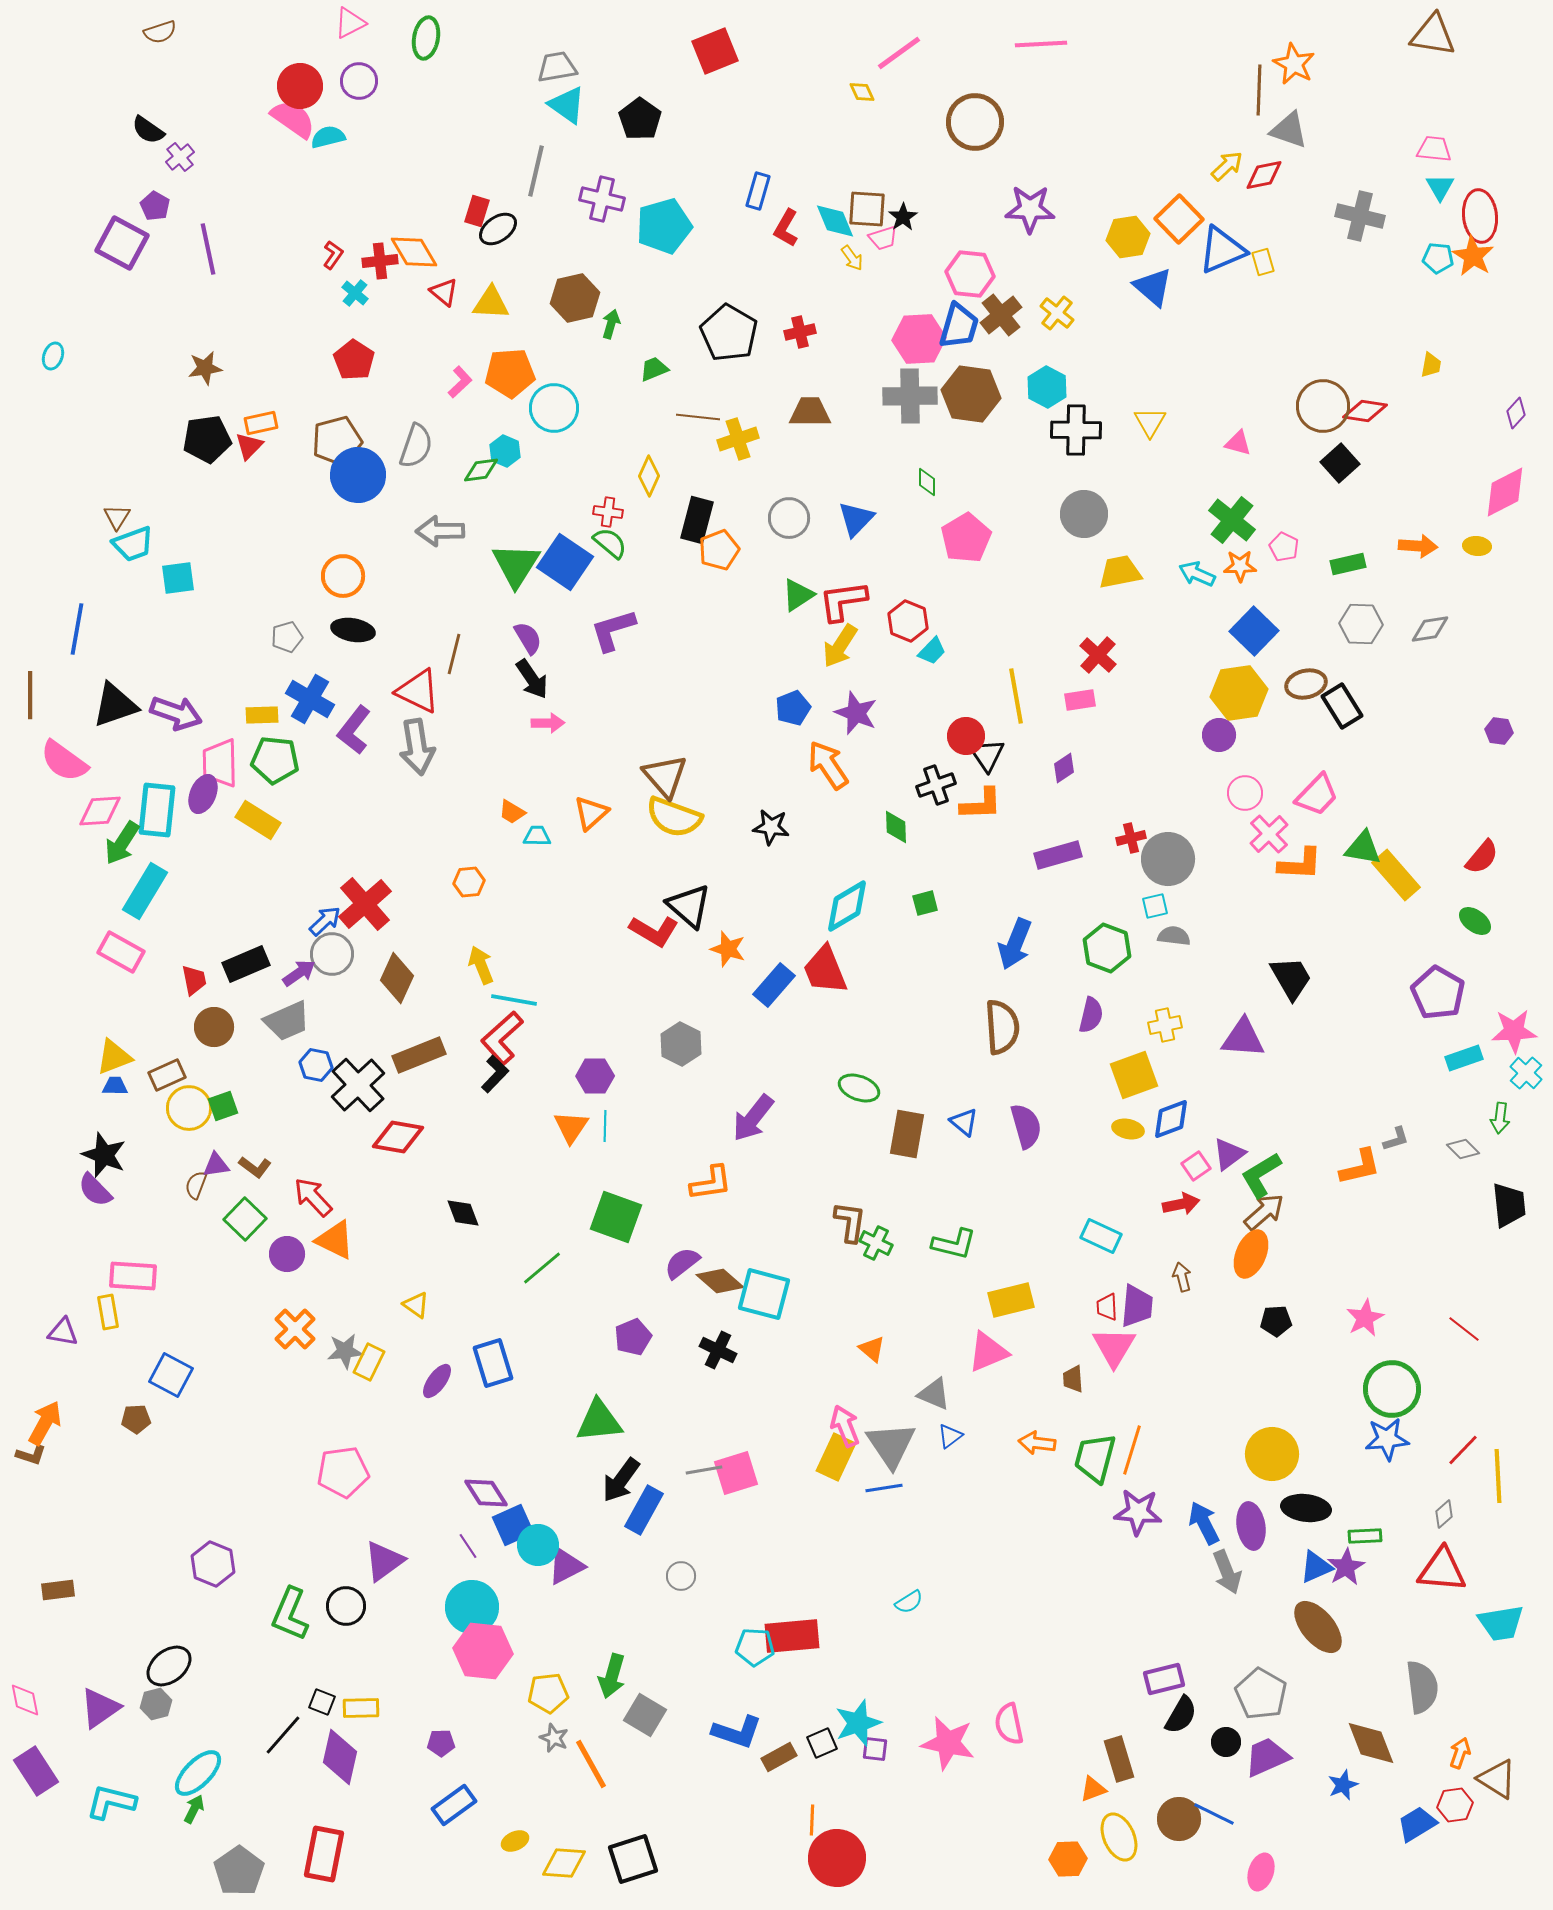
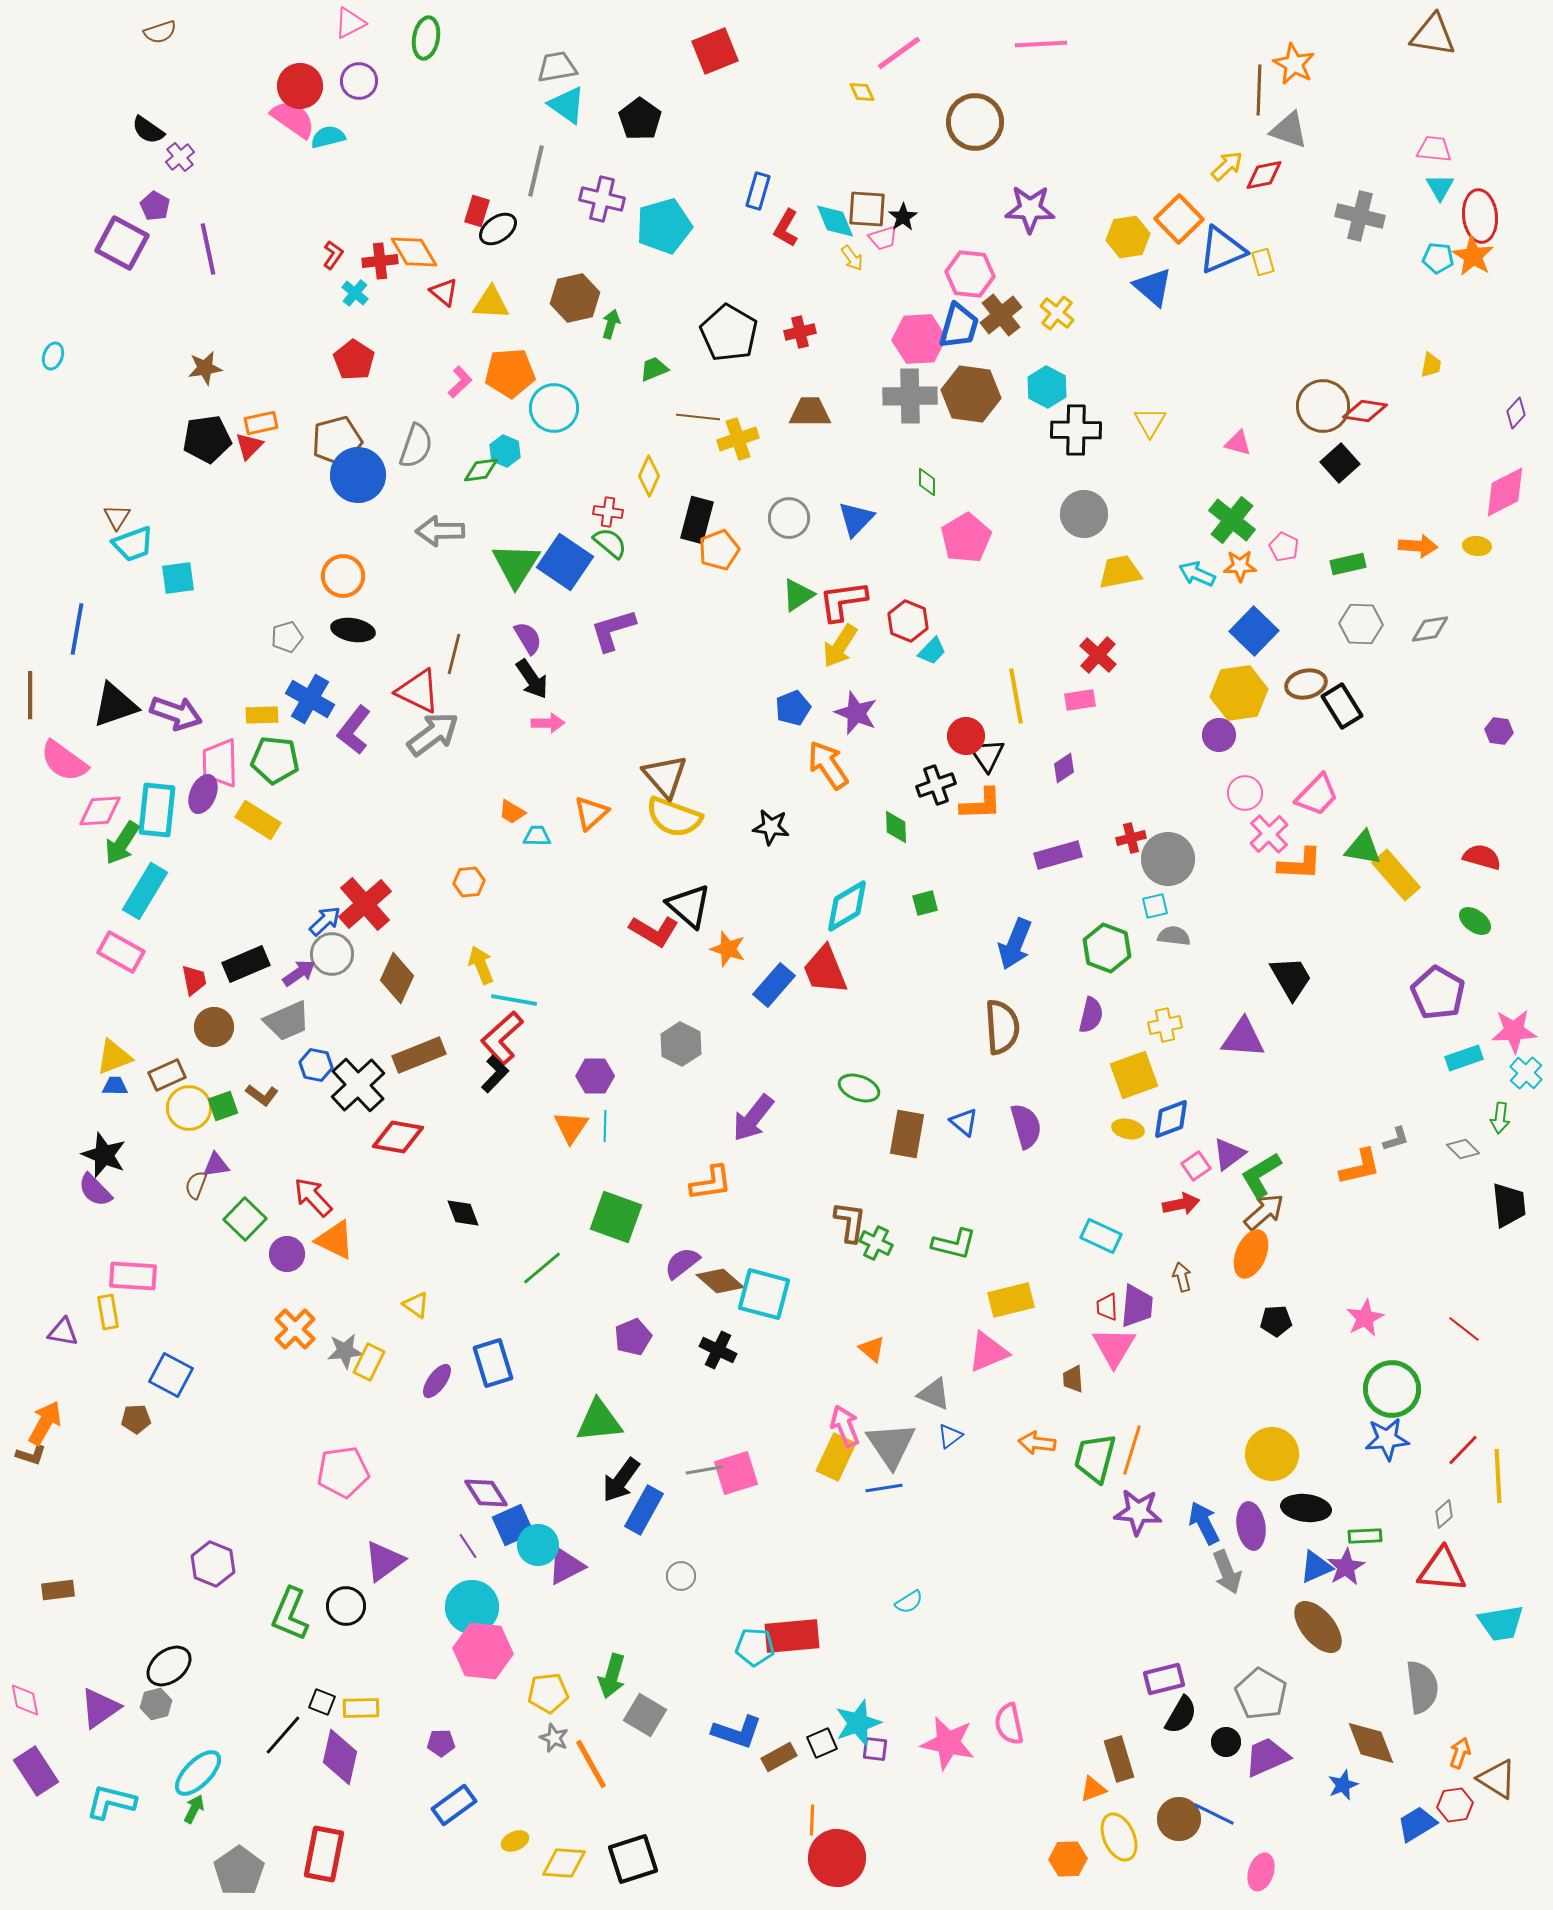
gray arrow at (417, 747): moved 16 px right, 13 px up; rotated 118 degrees counterclockwise
red semicircle at (1482, 857): rotated 114 degrees counterclockwise
brown L-shape at (255, 1167): moved 7 px right, 72 px up
